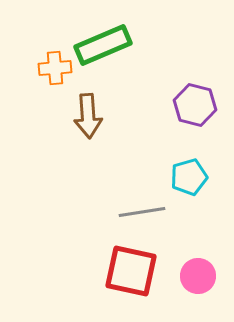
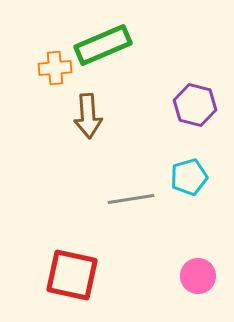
gray line: moved 11 px left, 13 px up
red square: moved 59 px left, 4 px down
